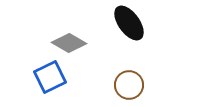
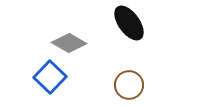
blue square: rotated 20 degrees counterclockwise
